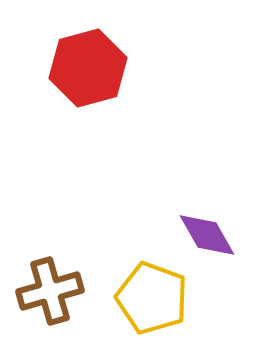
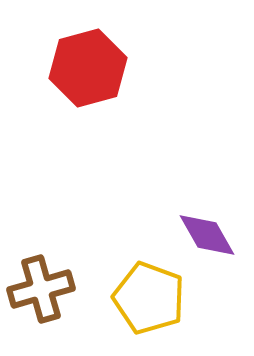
brown cross: moved 9 px left, 2 px up
yellow pentagon: moved 3 px left
